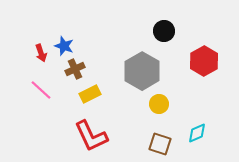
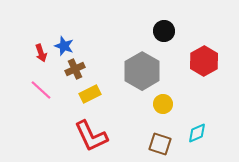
yellow circle: moved 4 px right
